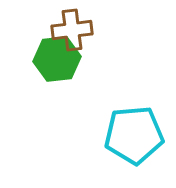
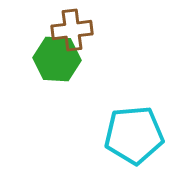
green hexagon: rotated 9 degrees clockwise
